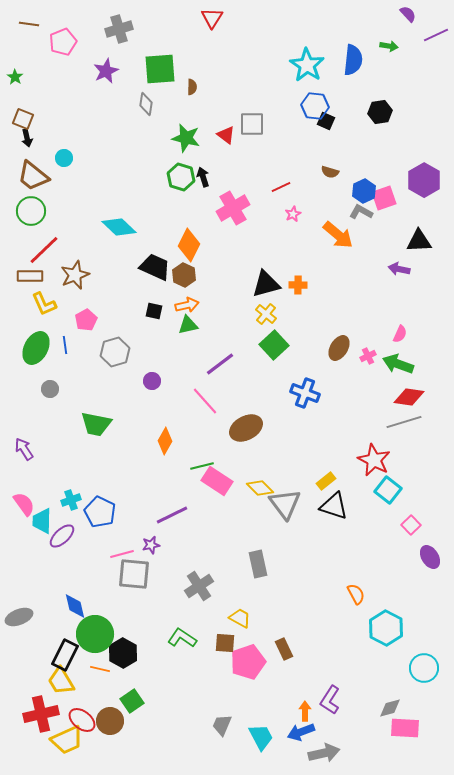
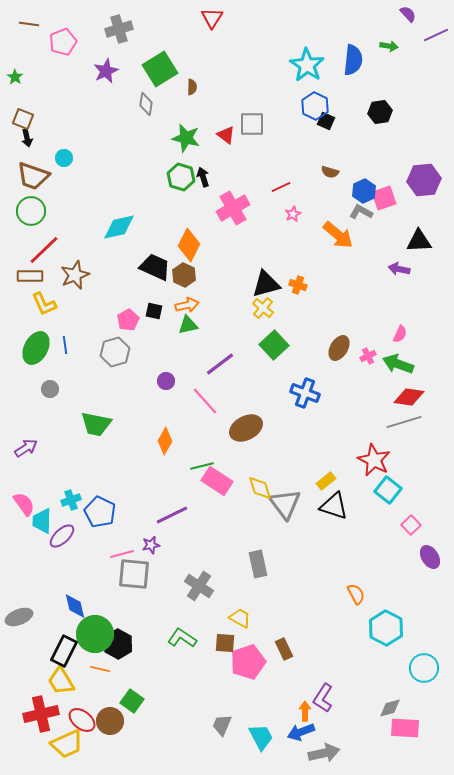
green square at (160, 69): rotated 28 degrees counterclockwise
blue hexagon at (315, 106): rotated 20 degrees clockwise
brown trapezoid at (33, 176): rotated 20 degrees counterclockwise
purple hexagon at (424, 180): rotated 24 degrees clockwise
cyan diamond at (119, 227): rotated 56 degrees counterclockwise
orange cross at (298, 285): rotated 18 degrees clockwise
yellow cross at (266, 314): moved 3 px left, 6 px up
pink pentagon at (86, 320): moved 42 px right
purple circle at (152, 381): moved 14 px right
purple arrow at (24, 449): moved 2 px right, 1 px up; rotated 90 degrees clockwise
yellow diamond at (260, 488): rotated 28 degrees clockwise
gray cross at (199, 586): rotated 24 degrees counterclockwise
black hexagon at (123, 653): moved 5 px left, 9 px up
black rectangle at (65, 655): moved 1 px left, 4 px up
purple L-shape at (330, 700): moved 7 px left, 2 px up
green square at (132, 701): rotated 20 degrees counterclockwise
yellow trapezoid at (67, 740): moved 4 px down
